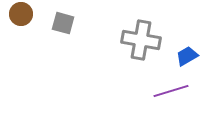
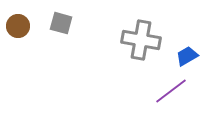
brown circle: moved 3 px left, 12 px down
gray square: moved 2 px left
purple line: rotated 20 degrees counterclockwise
